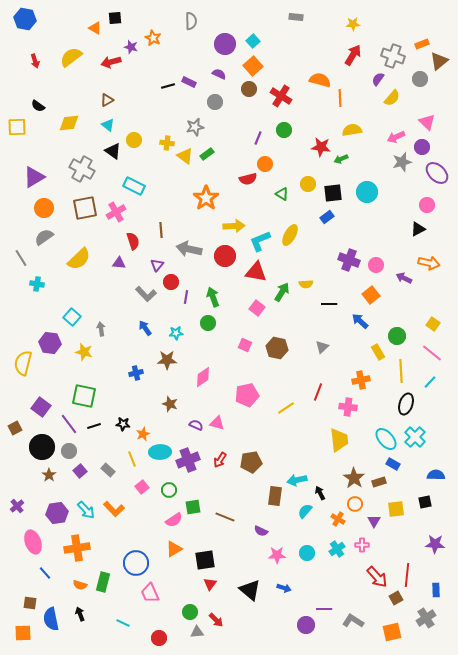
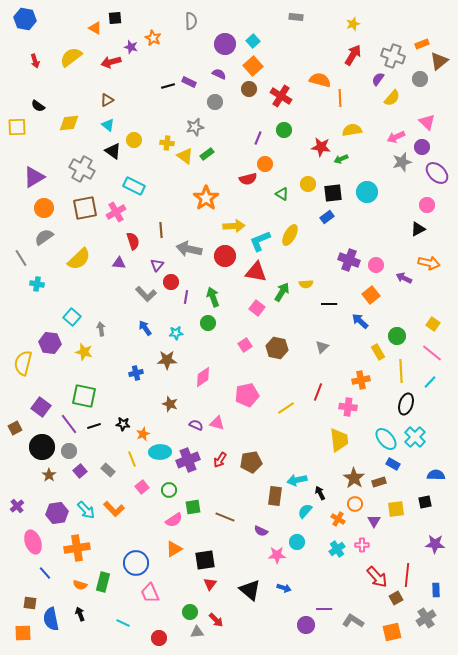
yellow star at (353, 24): rotated 16 degrees counterclockwise
pink square at (245, 345): rotated 32 degrees clockwise
cyan circle at (307, 553): moved 10 px left, 11 px up
